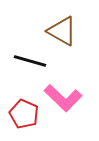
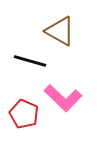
brown triangle: moved 2 px left
